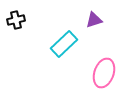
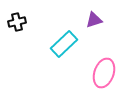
black cross: moved 1 px right, 2 px down
